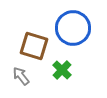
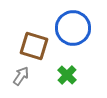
green cross: moved 5 px right, 5 px down
gray arrow: rotated 72 degrees clockwise
